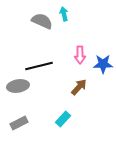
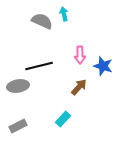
blue star: moved 2 px down; rotated 18 degrees clockwise
gray rectangle: moved 1 px left, 3 px down
